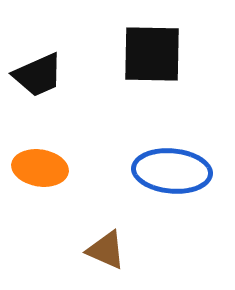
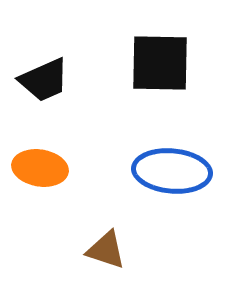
black square: moved 8 px right, 9 px down
black trapezoid: moved 6 px right, 5 px down
brown triangle: rotated 6 degrees counterclockwise
